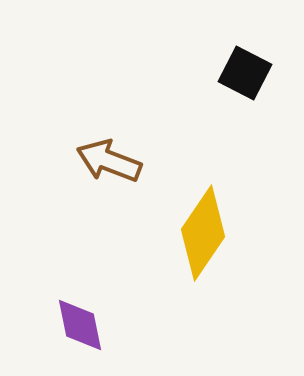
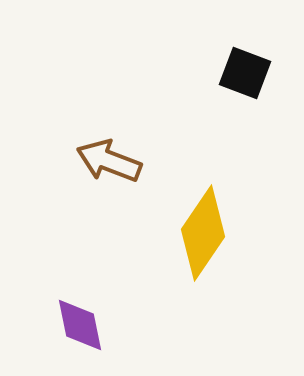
black square: rotated 6 degrees counterclockwise
